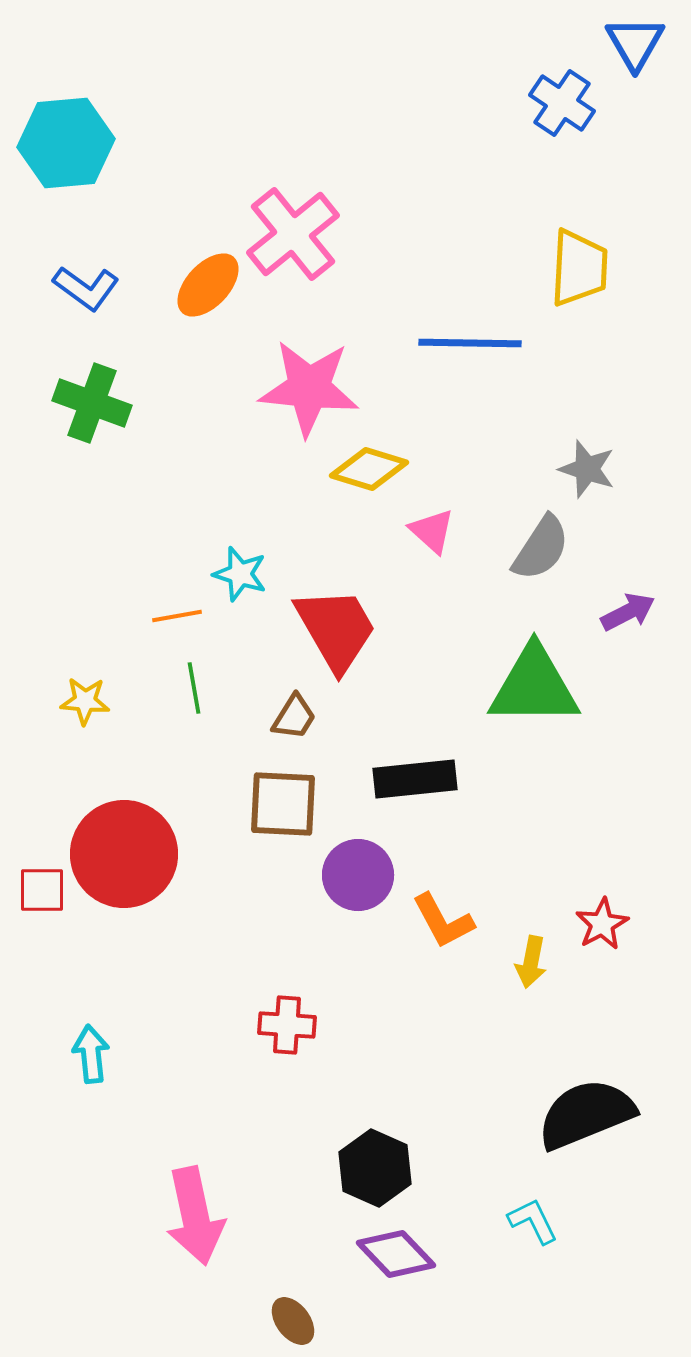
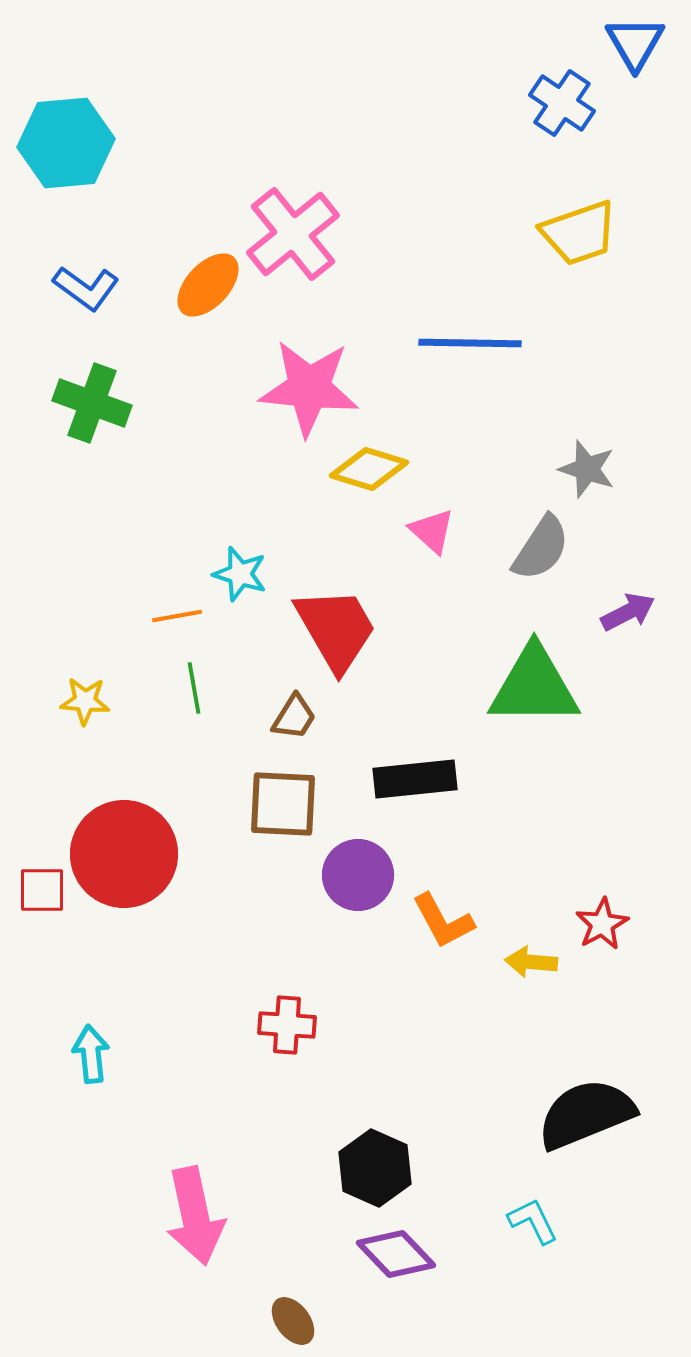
yellow trapezoid: moved 35 px up; rotated 68 degrees clockwise
yellow arrow: rotated 84 degrees clockwise
